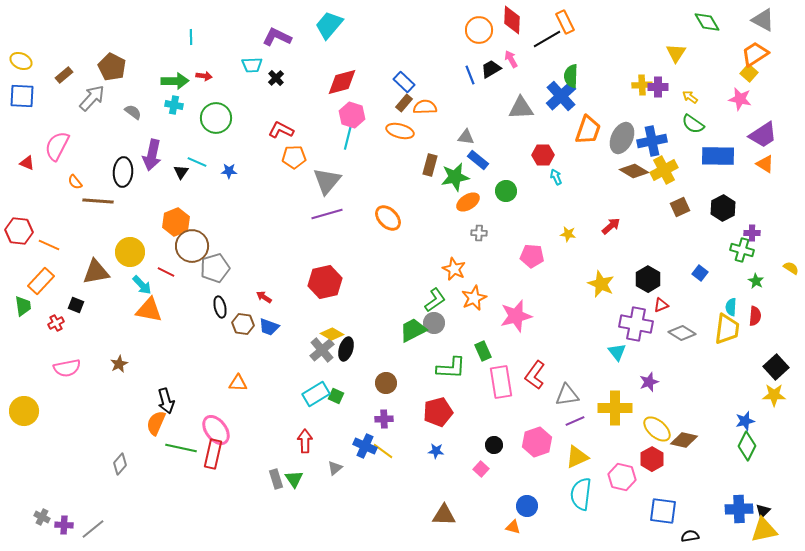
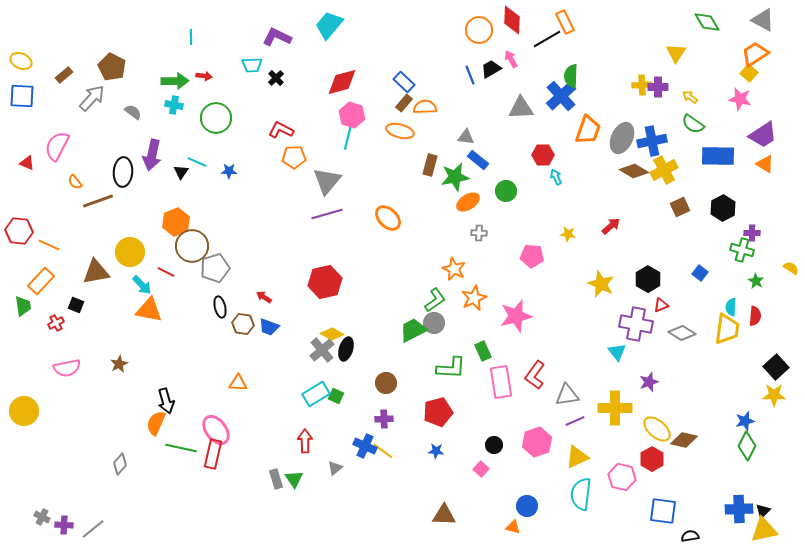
brown line at (98, 201): rotated 24 degrees counterclockwise
